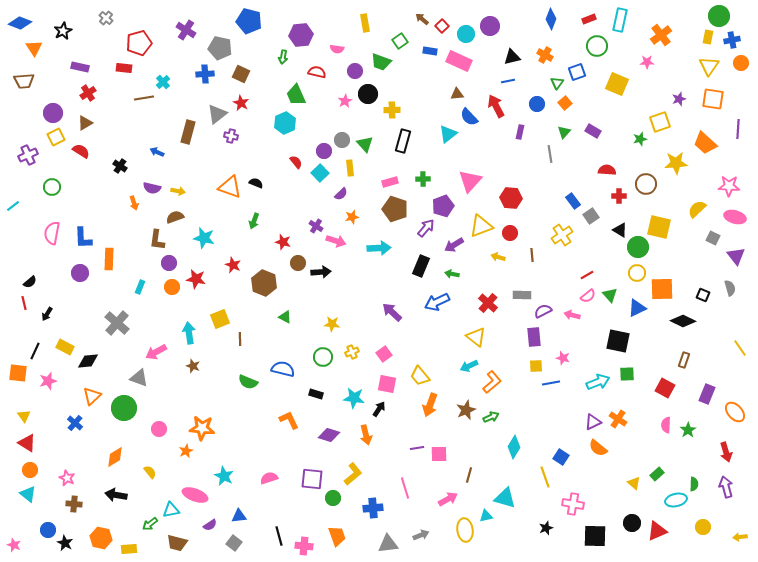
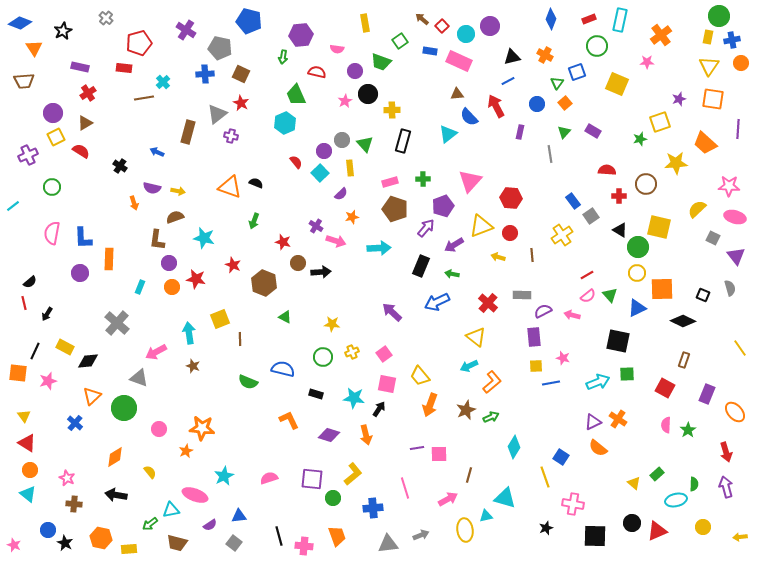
blue line at (508, 81): rotated 16 degrees counterclockwise
cyan star at (224, 476): rotated 18 degrees clockwise
